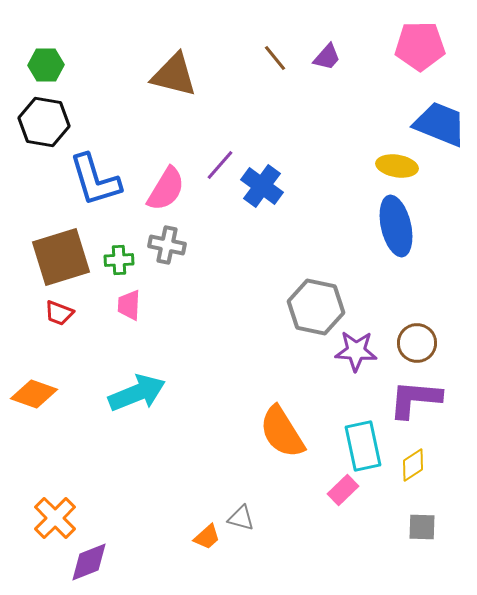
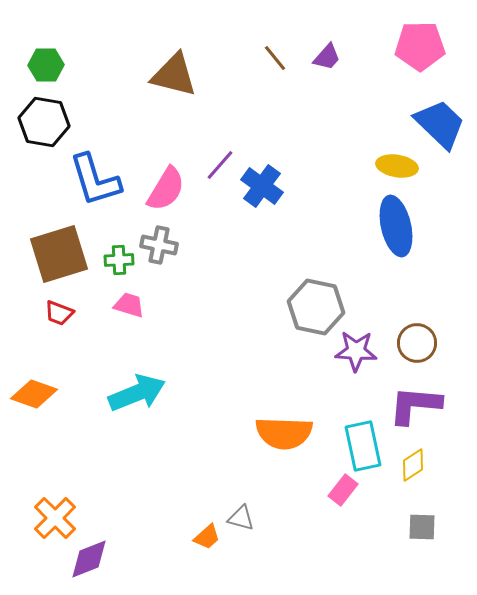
blue trapezoid: rotated 22 degrees clockwise
gray cross: moved 8 px left
brown square: moved 2 px left, 3 px up
pink trapezoid: rotated 104 degrees clockwise
purple L-shape: moved 6 px down
orange semicircle: moved 2 px right, 1 px down; rotated 56 degrees counterclockwise
pink rectangle: rotated 8 degrees counterclockwise
purple diamond: moved 3 px up
